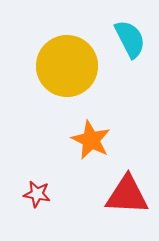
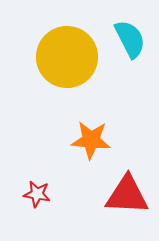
yellow circle: moved 9 px up
orange star: rotated 21 degrees counterclockwise
